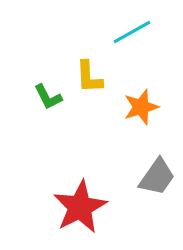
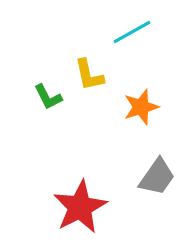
yellow L-shape: moved 2 px up; rotated 9 degrees counterclockwise
